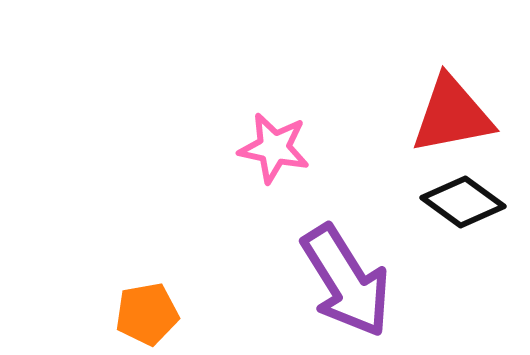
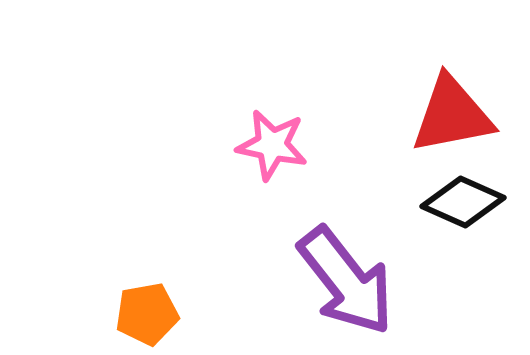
pink star: moved 2 px left, 3 px up
black diamond: rotated 12 degrees counterclockwise
purple arrow: rotated 6 degrees counterclockwise
